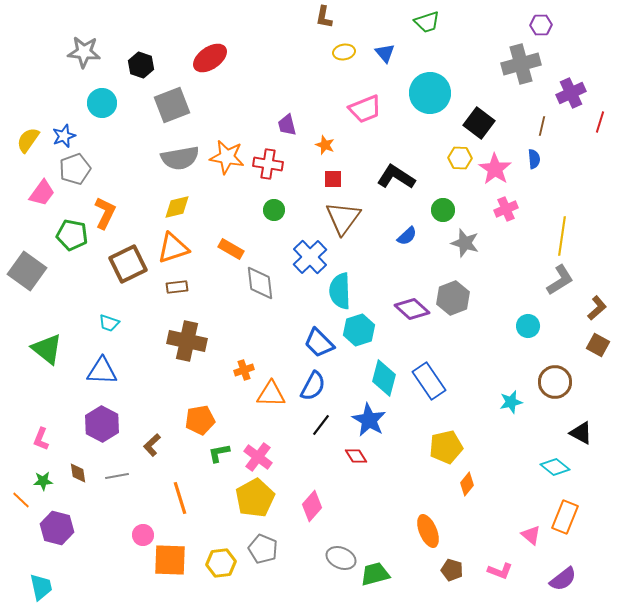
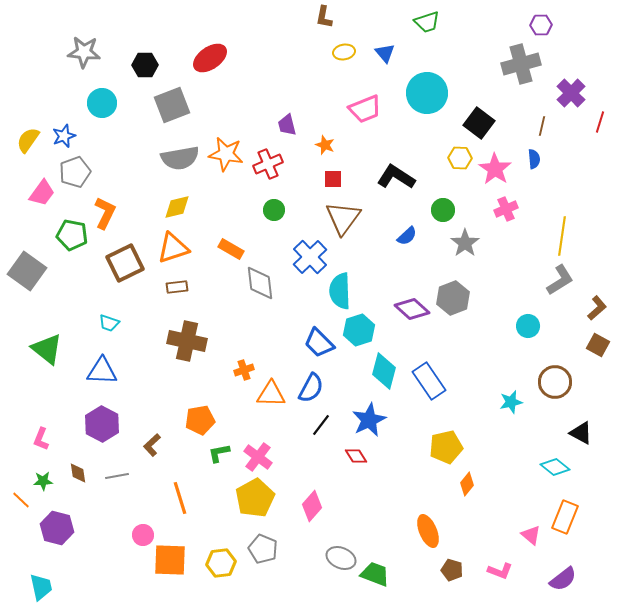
black hexagon at (141, 65): moved 4 px right; rotated 20 degrees counterclockwise
cyan circle at (430, 93): moved 3 px left
purple cross at (571, 93): rotated 20 degrees counterclockwise
orange star at (227, 157): moved 1 px left, 3 px up
red cross at (268, 164): rotated 32 degrees counterclockwise
gray pentagon at (75, 169): moved 3 px down
gray star at (465, 243): rotated 20 degrees clockwise
brown square at (128, 264): moved 3 px left, 1 px up
cyan diamond at (384, 378): moved 7 px up
blue semicircle at (313, 386): moved 2 px left, 2 px down
blue star at (369, 420): rotated 16 degrees clockwise
green trapezoid at (375, 574): rotated 36 degrees clockwise
